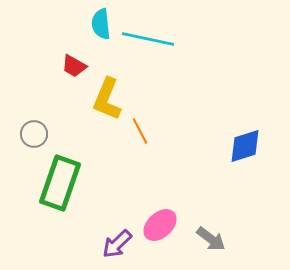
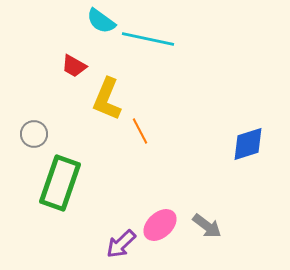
cyan semicircle: moved 3 px up; rotated 48 degrees counterclockwise
blue diamond: moved 3 px right, 2 px up
gray arrow: moved 4 px left, 13 px up
purple arrow: moved 4 px right
